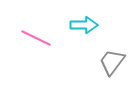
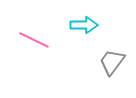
pink line: moved 2 px left, 2 px down
